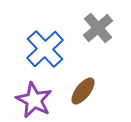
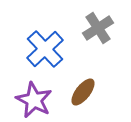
gray cross: rotated 8 degrees clockwise
brown ellipse: moved 1 px down
